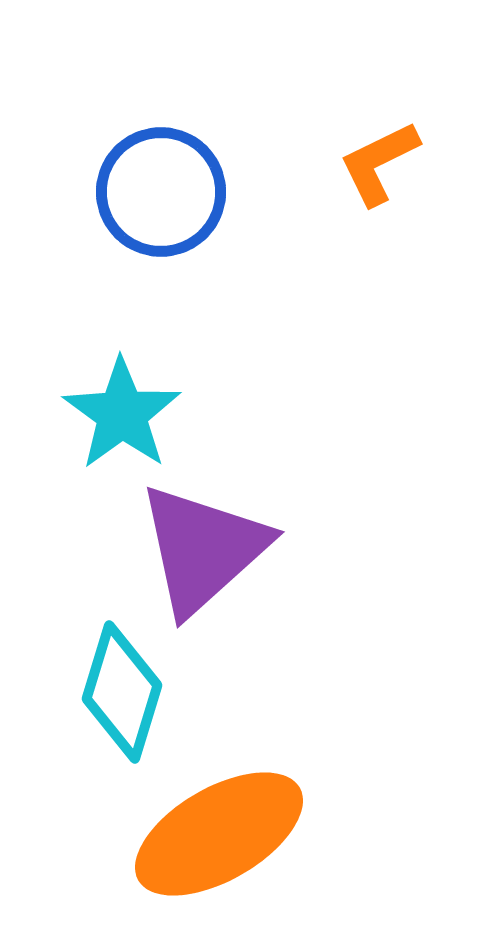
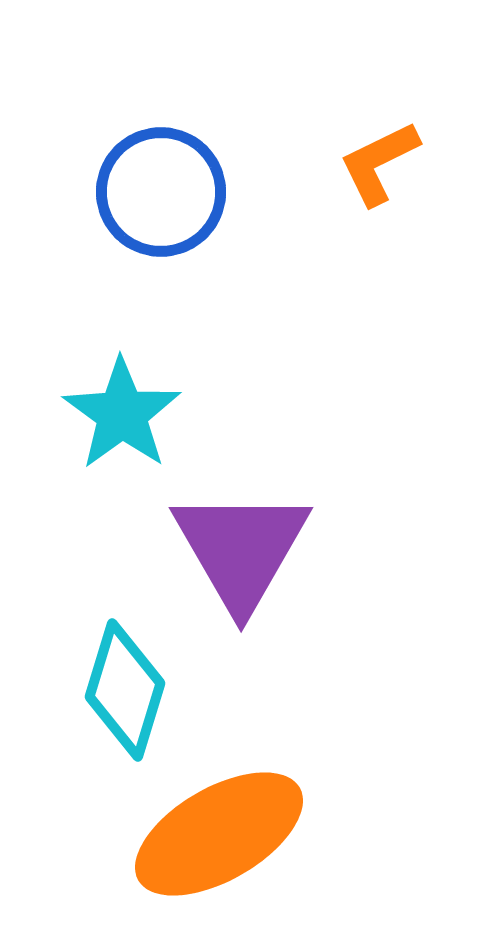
purple triangle: moved 38 px right; rotated 18 degrees counterclockwise
cyan diamond: moved 3 px right, 2 px up
